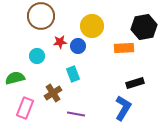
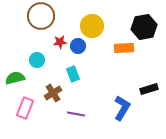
cyan circle: moved 4 px down
black rectangle: moved 14 px right, 6 px down
blue L-shape: moved 1 px left
